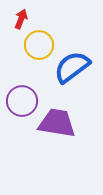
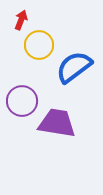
red arrow: moved 1 px down
blue semicircle: moved 2 px right
